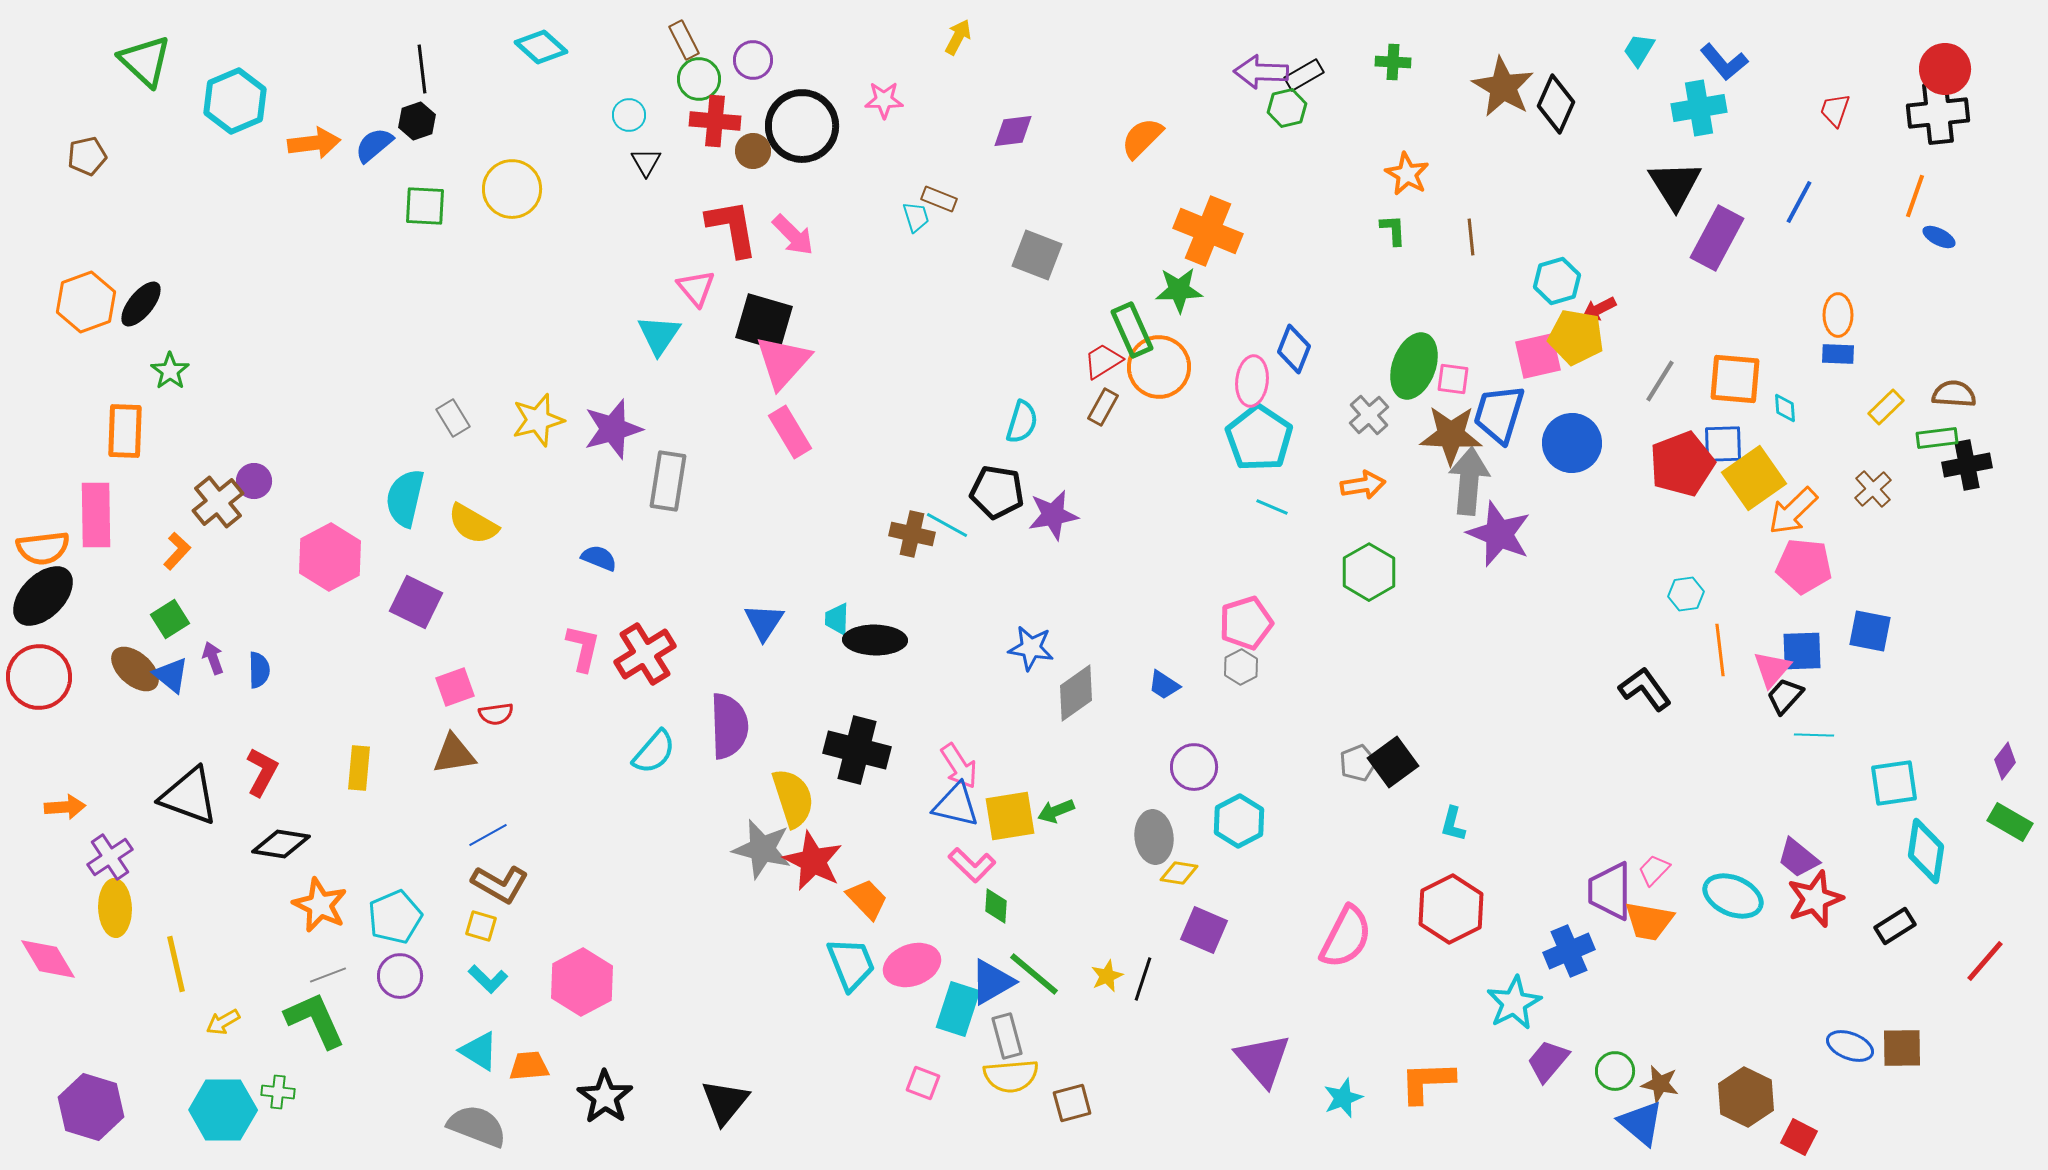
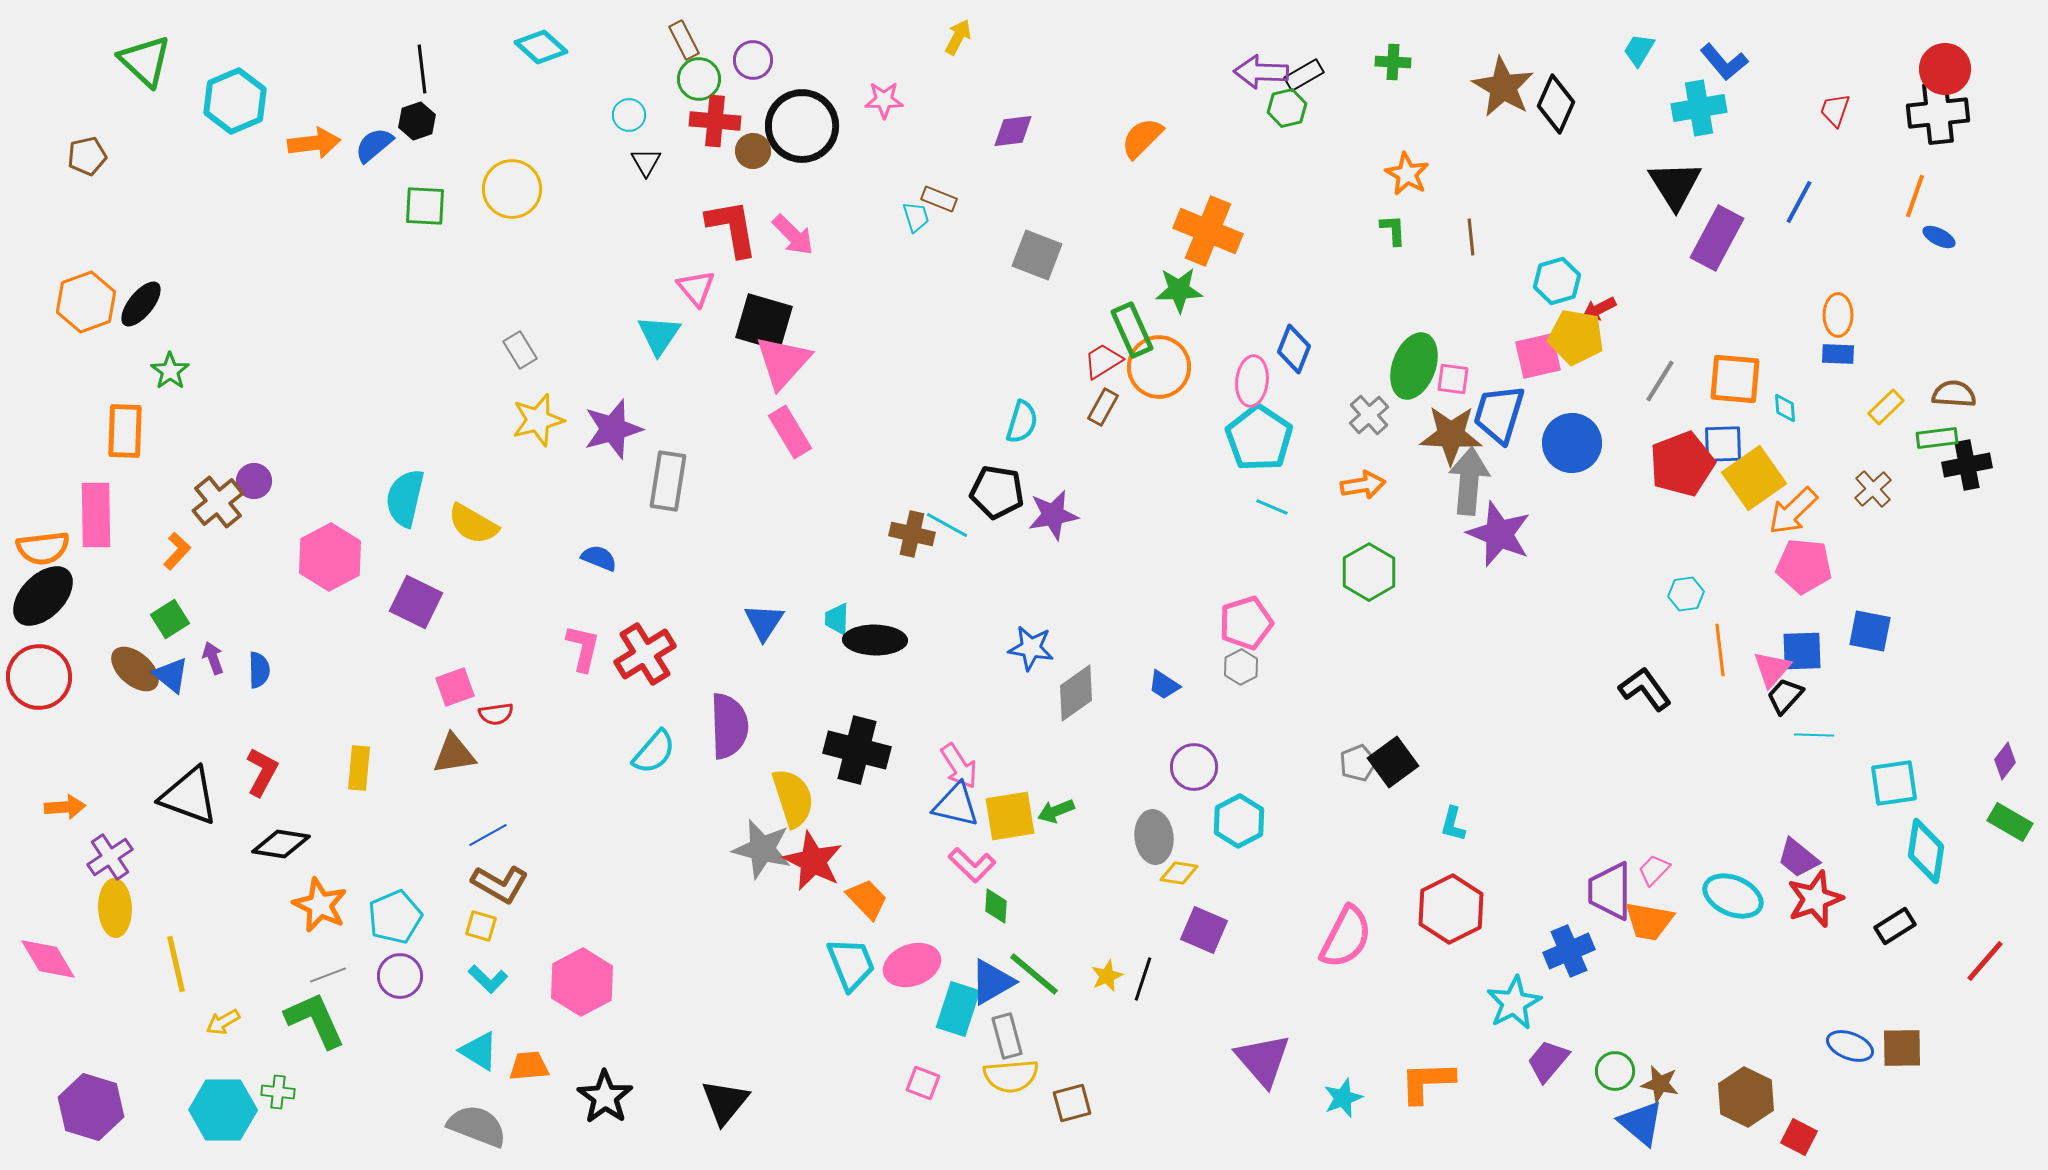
gray rectangle at (453, 418): moved 67 px right, 68 px up
